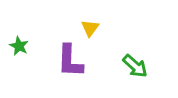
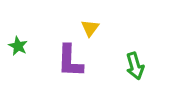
green star: moved 1 px left
green arrow: rotated 32 degrees clockwise
